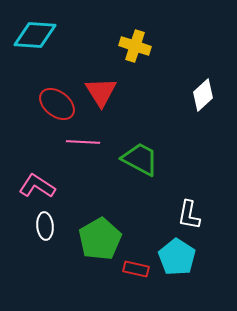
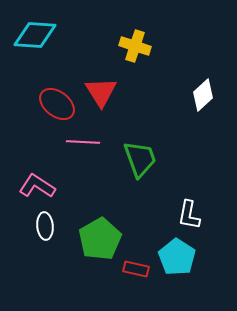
green trapezoid: rotated 42 degrees clockwise
